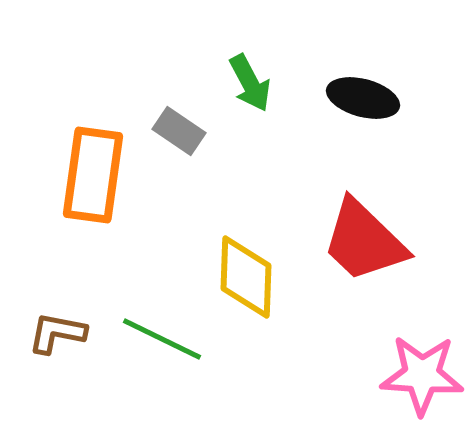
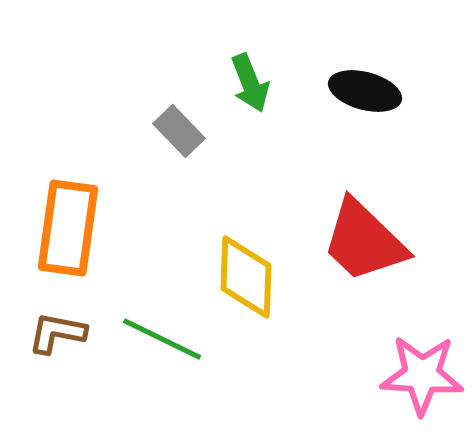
green arrow: rotated 6 degrees clockwise
black ellipse: moved 2 px right, 7 px up
gray rectangle: rotated 12 degrees clockwise
orange rectangle: moved 25 px left, 53 px down
